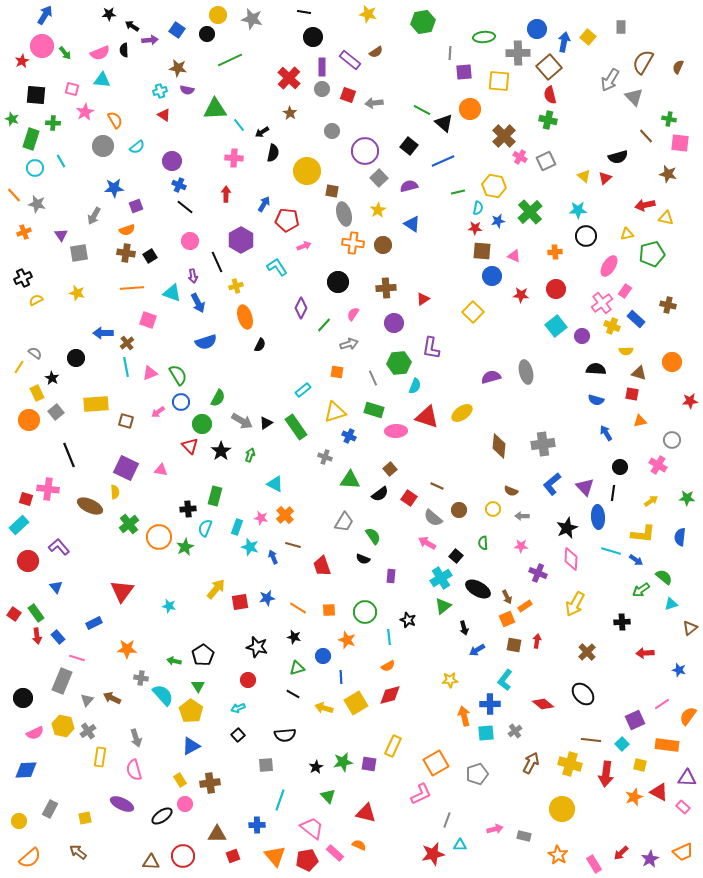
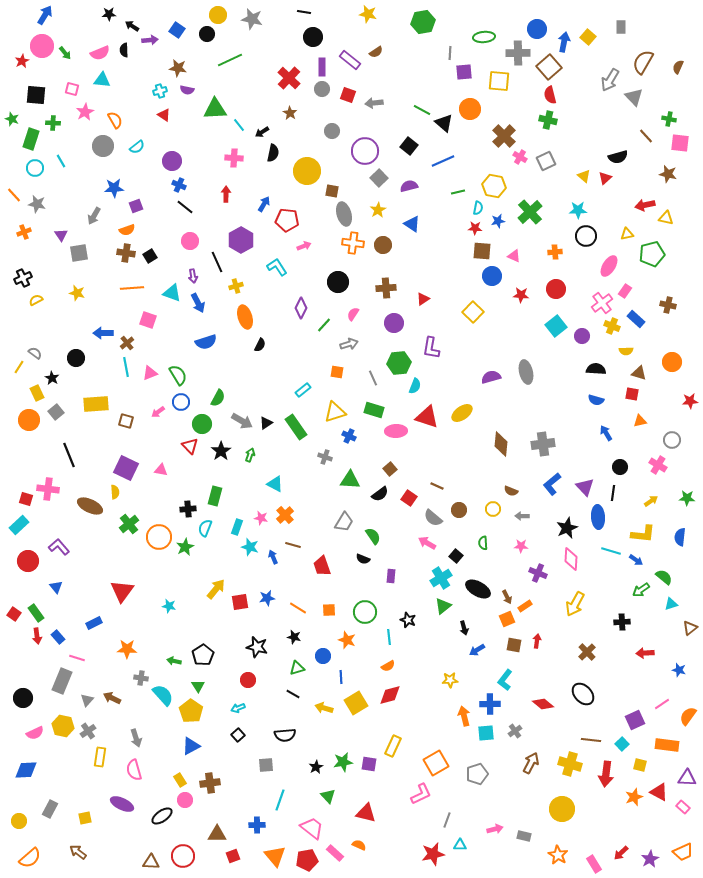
brown diamond at (499, 446): moved 2 px right, 2 px up
pink circle at (185, 804): moved 4 px up
